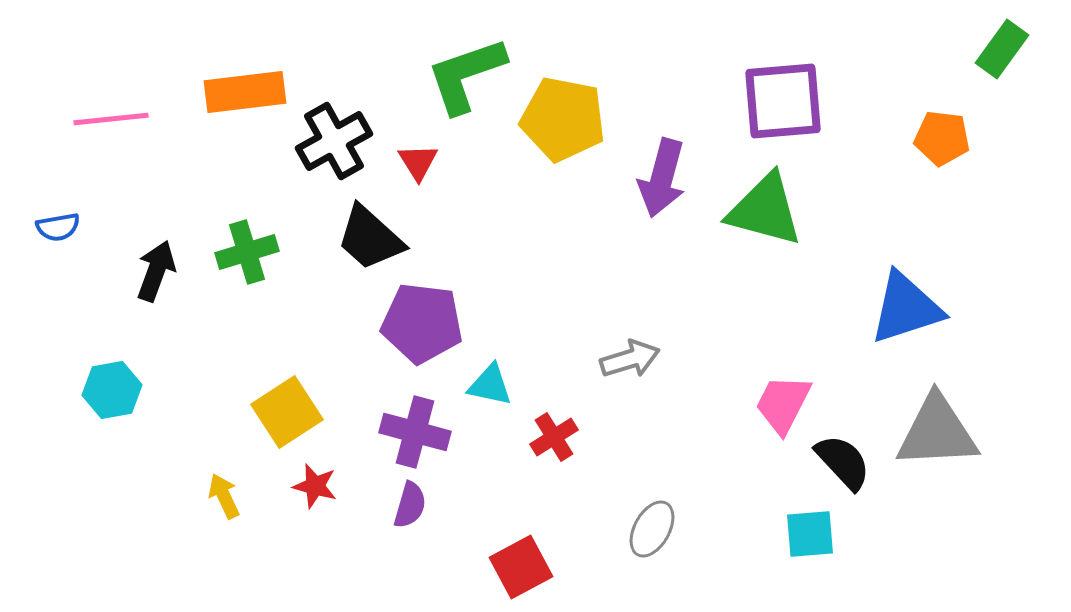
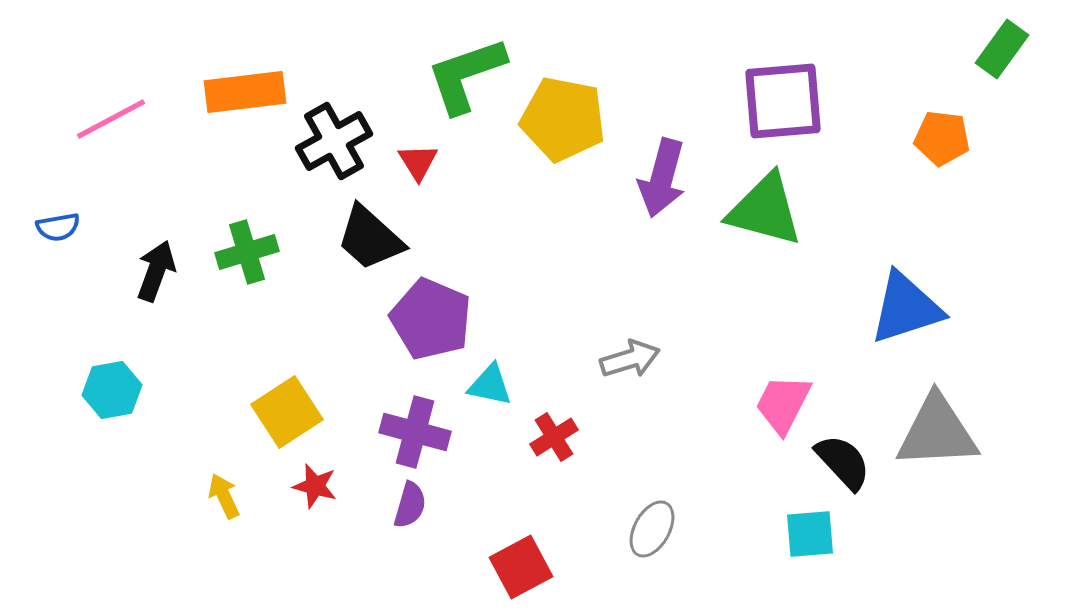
pink line: rotated 22 degrees counterclockwise
purple pentagon: moved 9 px right, 4 px up; rotated 16 degrees clockwise
